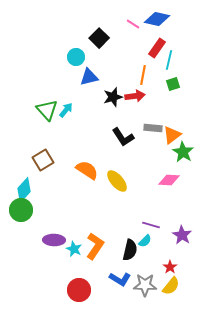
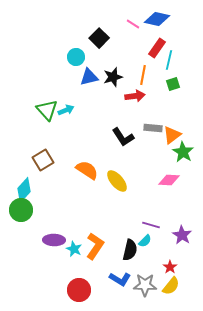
black star: moved 20 px up
cyan arrow: rotated 28 degrees clockwise
